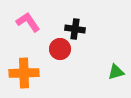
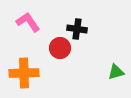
black cross: moved 2 px right
red circle: moved 1 px up
